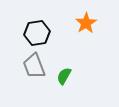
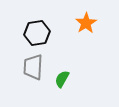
gray trapezoid: moved 1 px left, 1 px down; rotated 24 degrees clockwise
green semicircle: moved 2 px left, 3 px down
